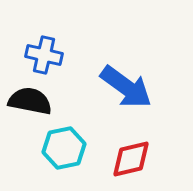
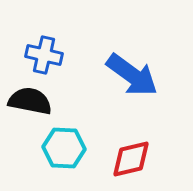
blue arrow: moved 6 px right, 12 px up
cyan hexagon: rotated 15 degrees clockwise
